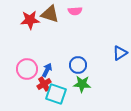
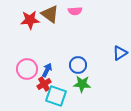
brown triangle: rotated 18 degrees clockwise
cyan square: moved 2 px down
